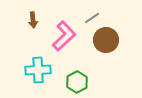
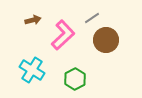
brown arrow: rotated 98 degrees counterclockwise
pink L-shape: moved 1 px left, 1 px up
cyan cross: moved 6 px left; rotated 35 degrees clockwise
green hexagon: moved 2 px left, 3 px up
